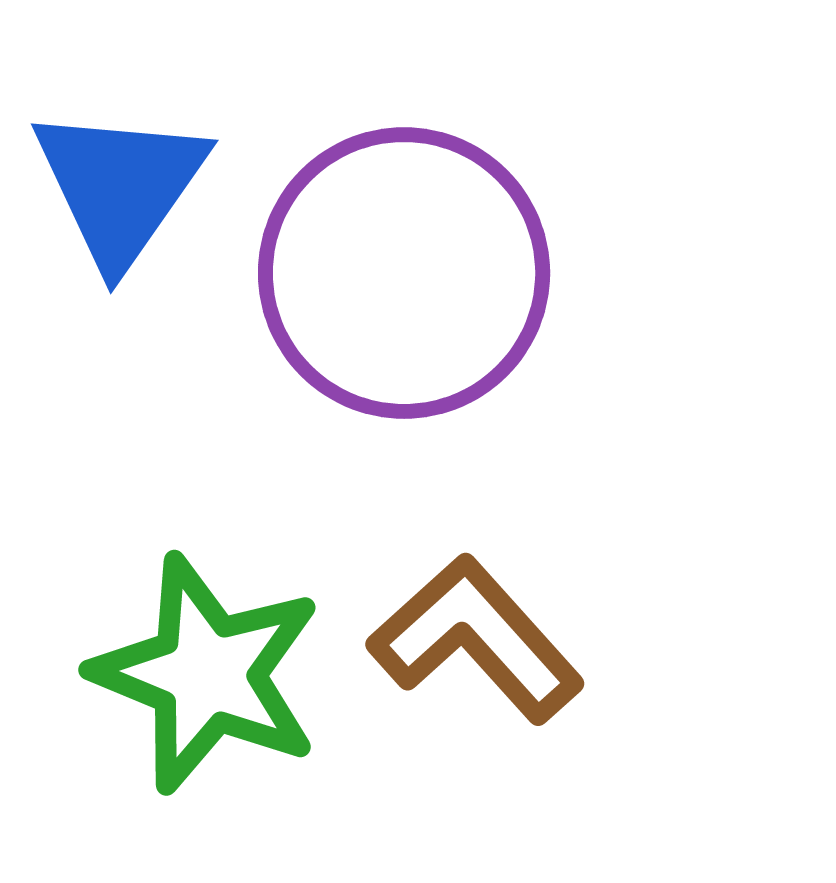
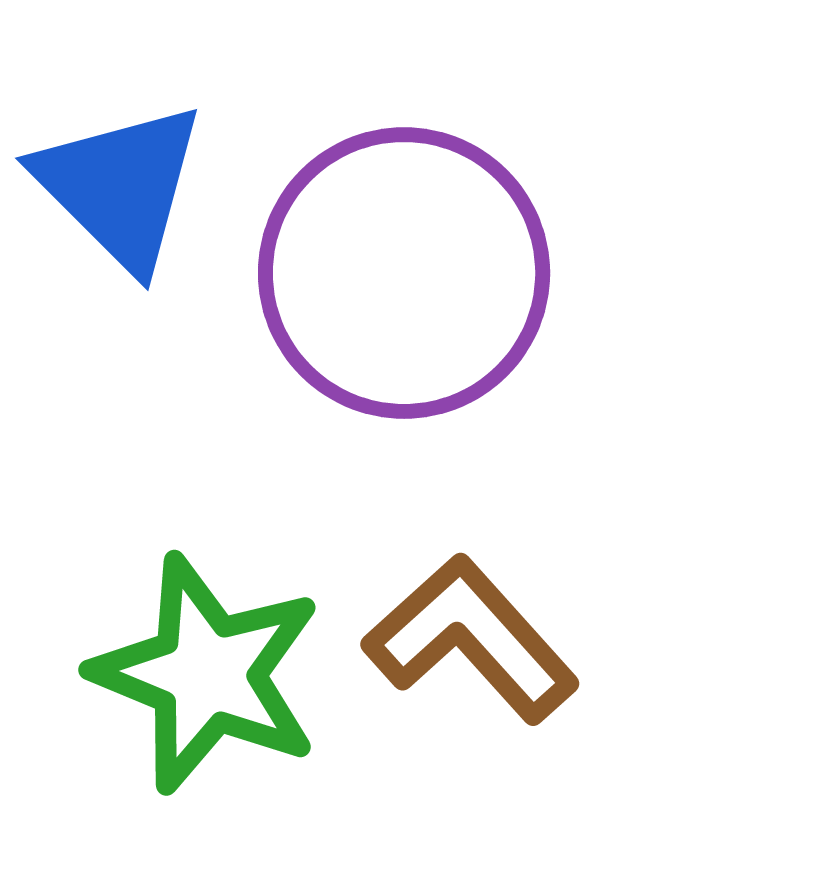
blue triangle: rotated 20 degrees counterclockwise
brown L-shape: moved 5 px left
